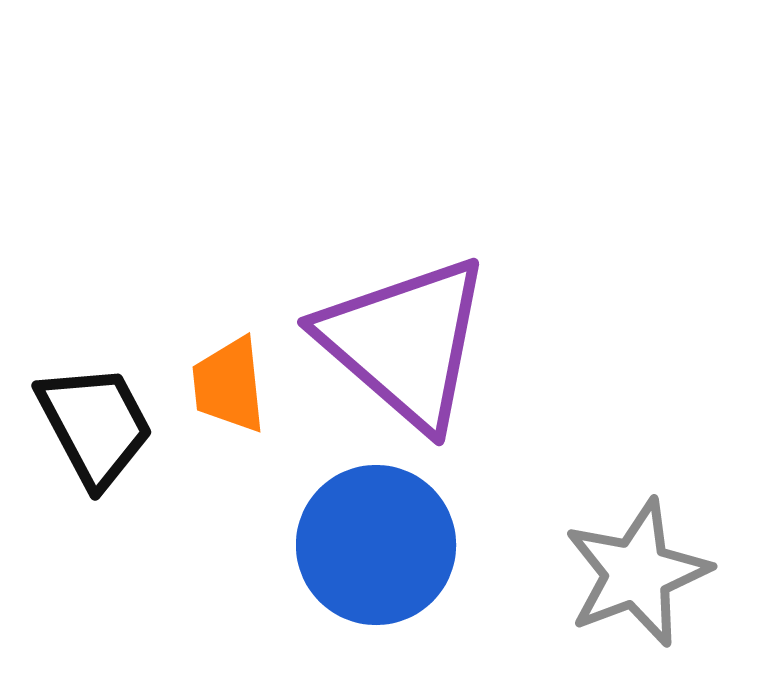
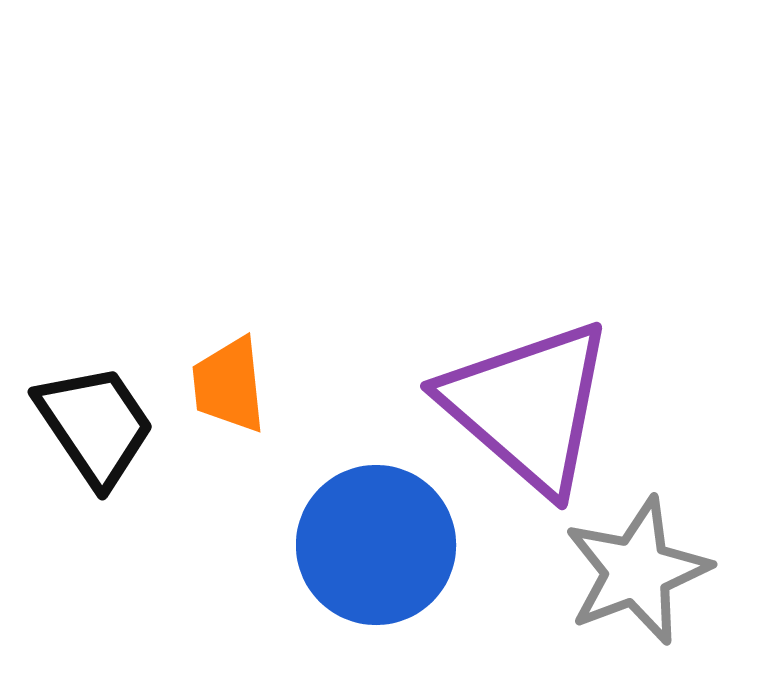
purple triangle: moved 123 px right, 64 px down
black trapezoid: rotated 6 degrees counterclockwise
gray star: moved 2 px up
